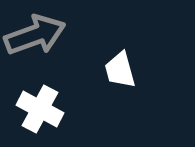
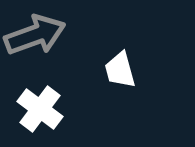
white cross: rotated 9 degrees clockwise
